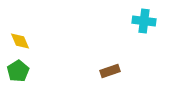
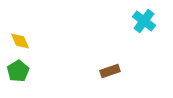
cyan cross: rotated 30 degrees clockwise
